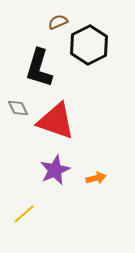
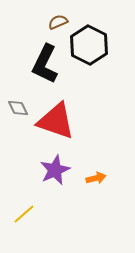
black hexagon: rotated 6 degrees counterclockwise
black L-shape: moved 6 px right, 4 px up; rotated 9 degrees clockwise
